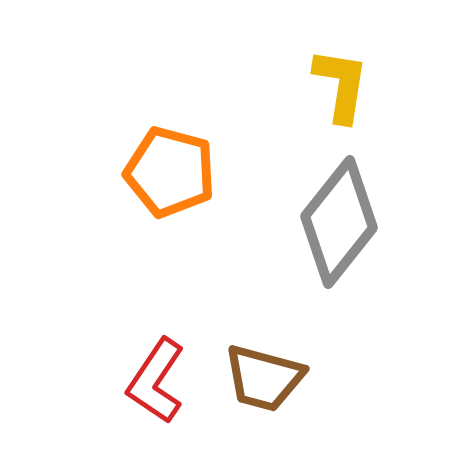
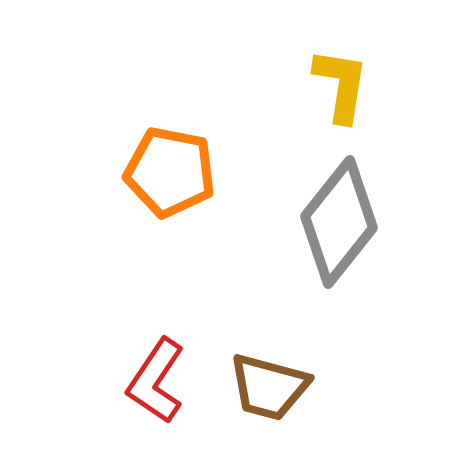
orange pentagon: rotated 4 degrees counterclockwise
brown trapezoid: moved 5 px right, 9 px down
